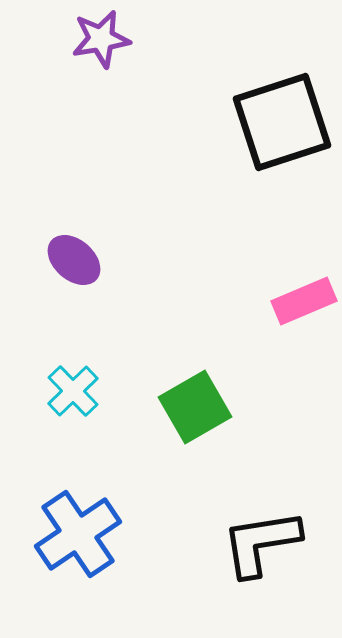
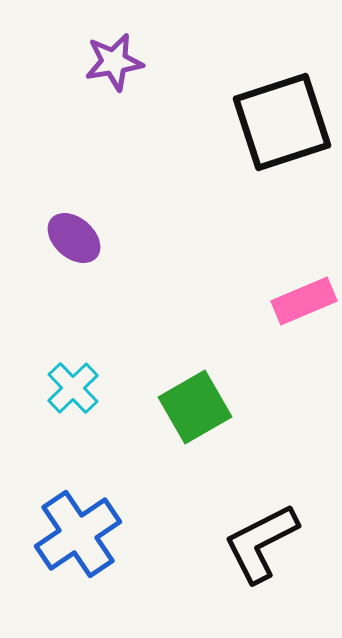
purple star: moved 13 px right, 23 px down
purple ellipse: moved 22 px up
cyan cross: moved 3 px up
black L-shape: rotated 18 degrees counterclockwise
